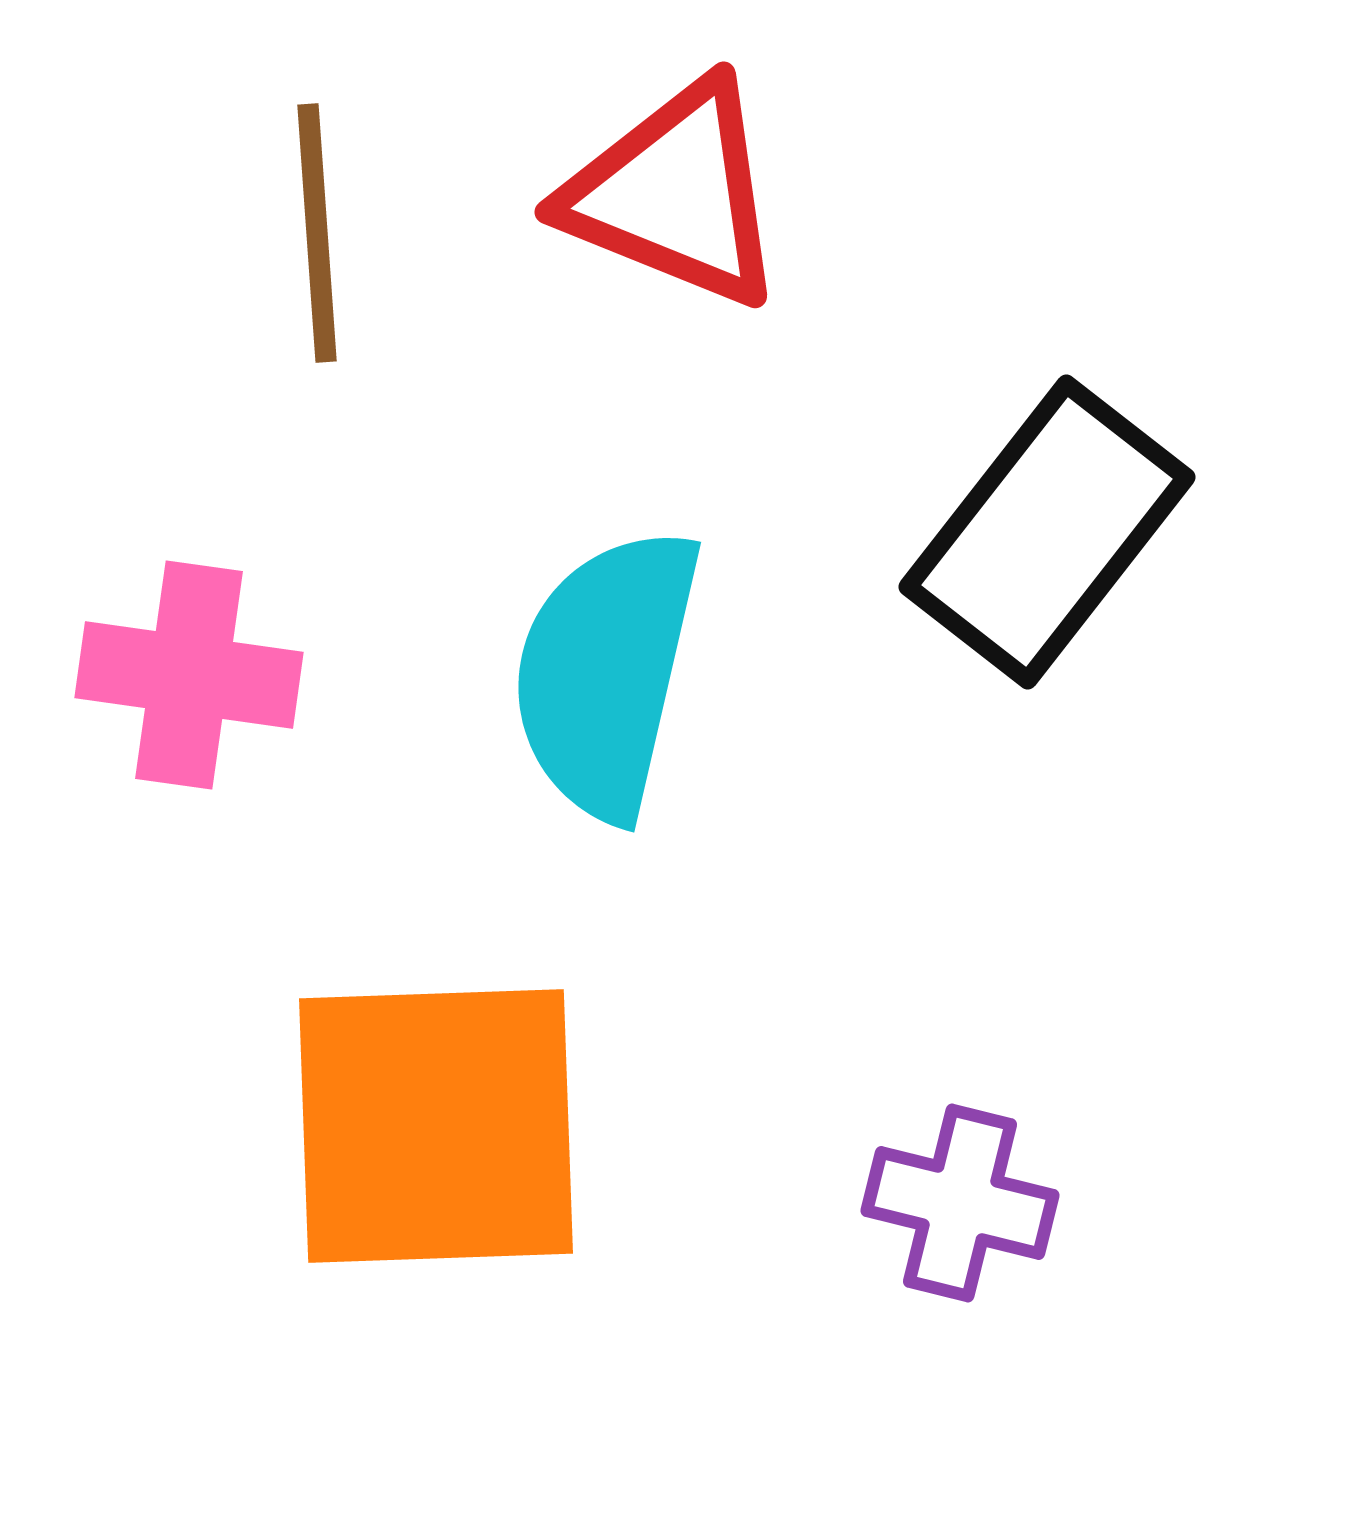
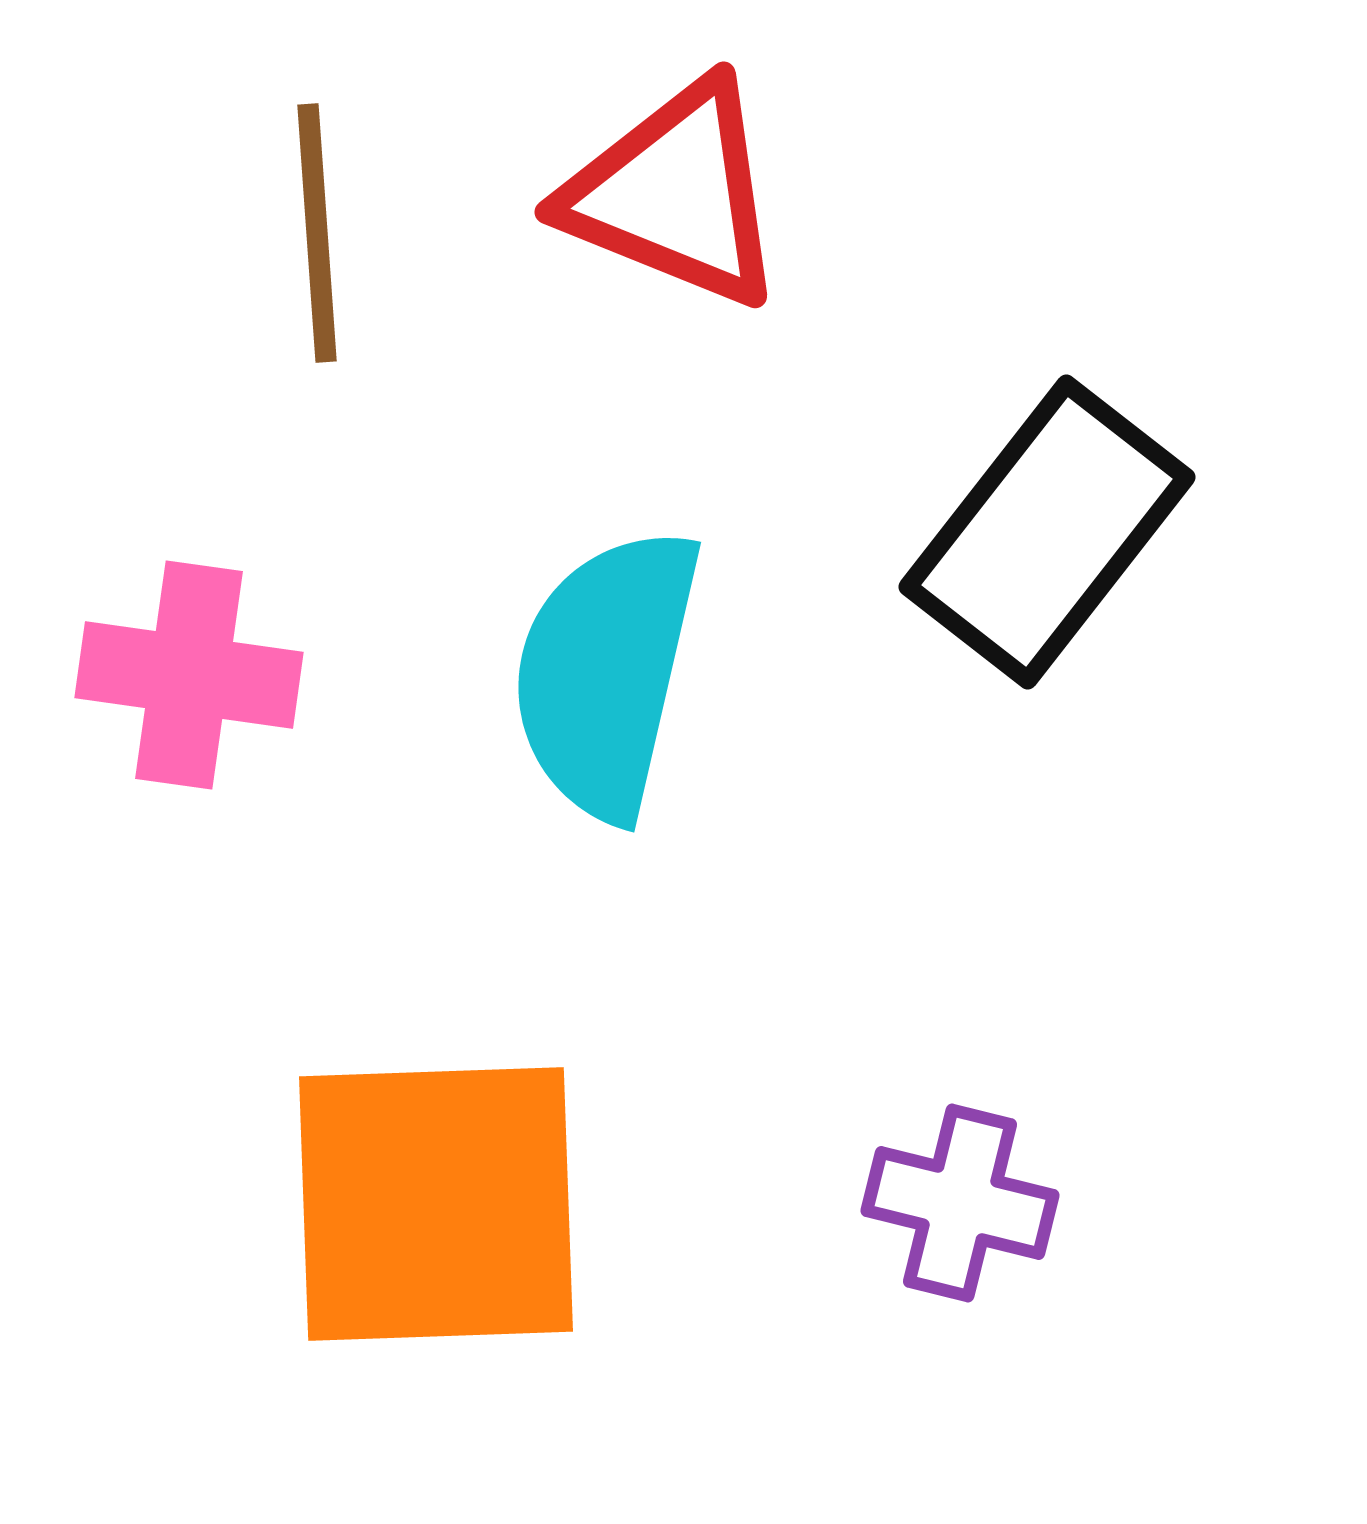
orange square: moved 78 px down
